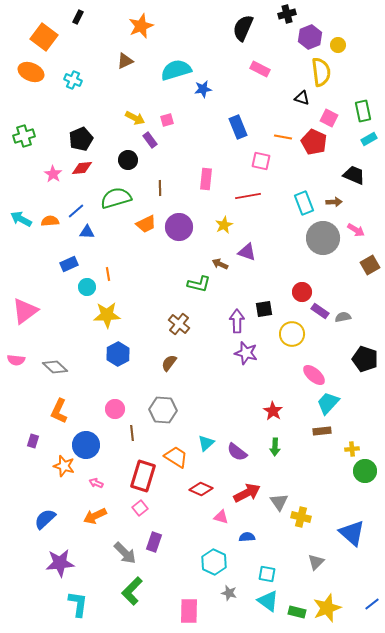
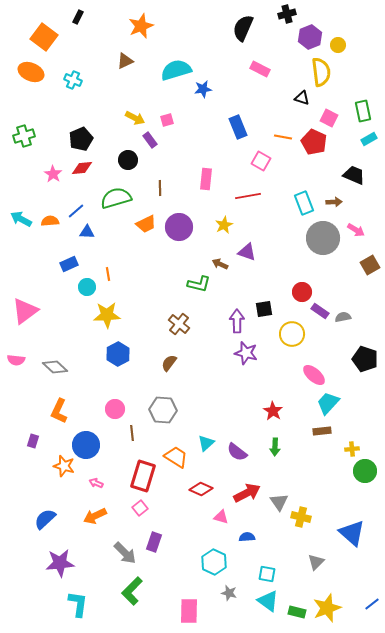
pink square at (261, 161): rotated 18 degrees clockwise
